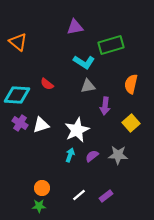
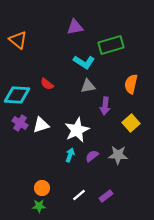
orange triangle: moved 2 px up
